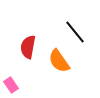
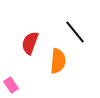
red semicircle: moved 2 px right, 4 px up; rotated 10 degrees clockwise
orange semicircle: moved 1 px left; rotated 140 degrees counterclockwise
